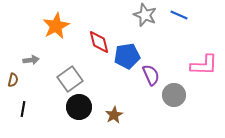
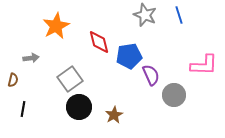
blue line: rotated 48 degrees clockwise
blue pentagon: moved 2 px right
gray arrow: moved 2 px up
